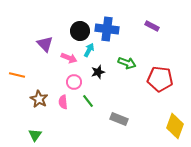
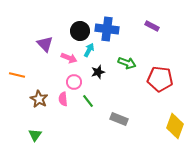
pink semicircle: moved 3 px up
